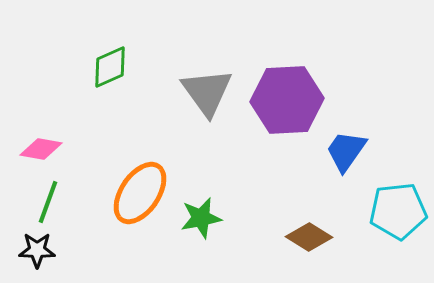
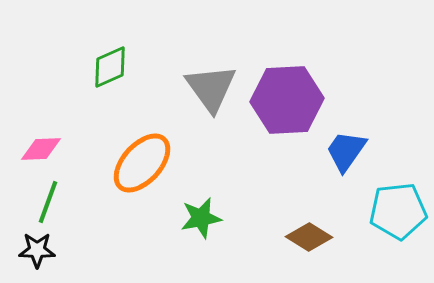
gray triangle: moved 4 px right, 4 px up
pink diamond: rotated 12 degrees counterclockwise
orange ellipse: moved 2 px right, 30 px up; rotated 8 degrees clockwise
